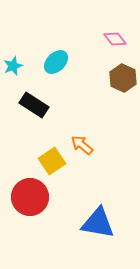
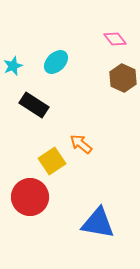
orange arrow: moved 1 px left, 1 px up
